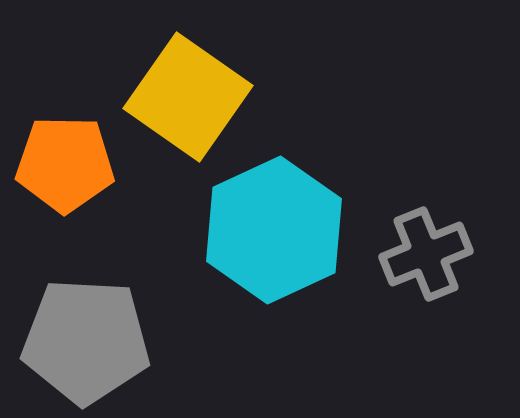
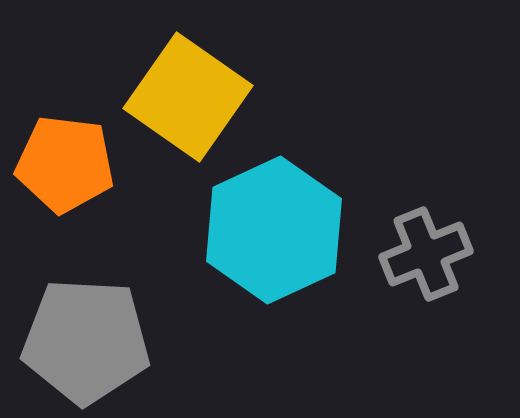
orange pentagon: rotated 6 degrees clockwise
